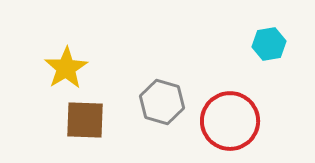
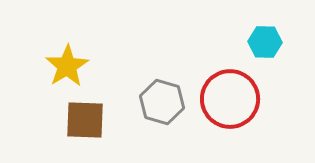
cyan hexagon: moved 4 px left, 2 px up; rotated 12 degrees clockwise
yellow star: moved 1 px right, 2 px up
red circle: moved 22 px up
